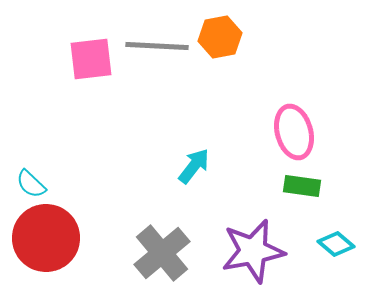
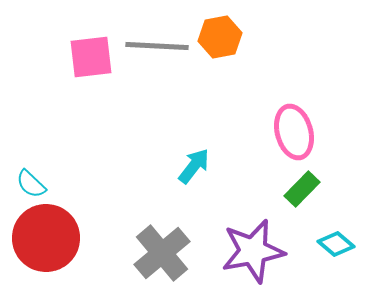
pink square: moved 2 px up
green rectangle: moved 3 px down; rotated 54 degrees counterclockwise
